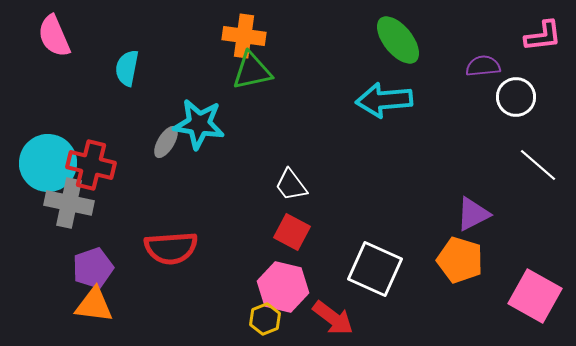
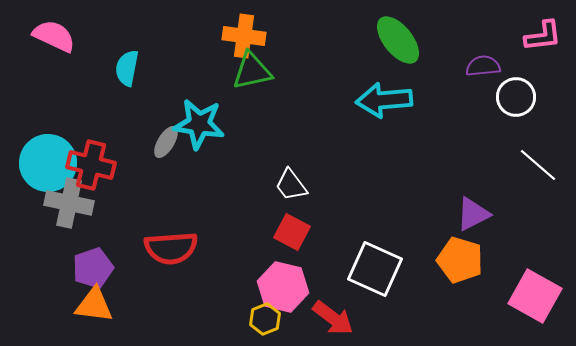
pink semicircle: rotated 138 degrees clockwise
